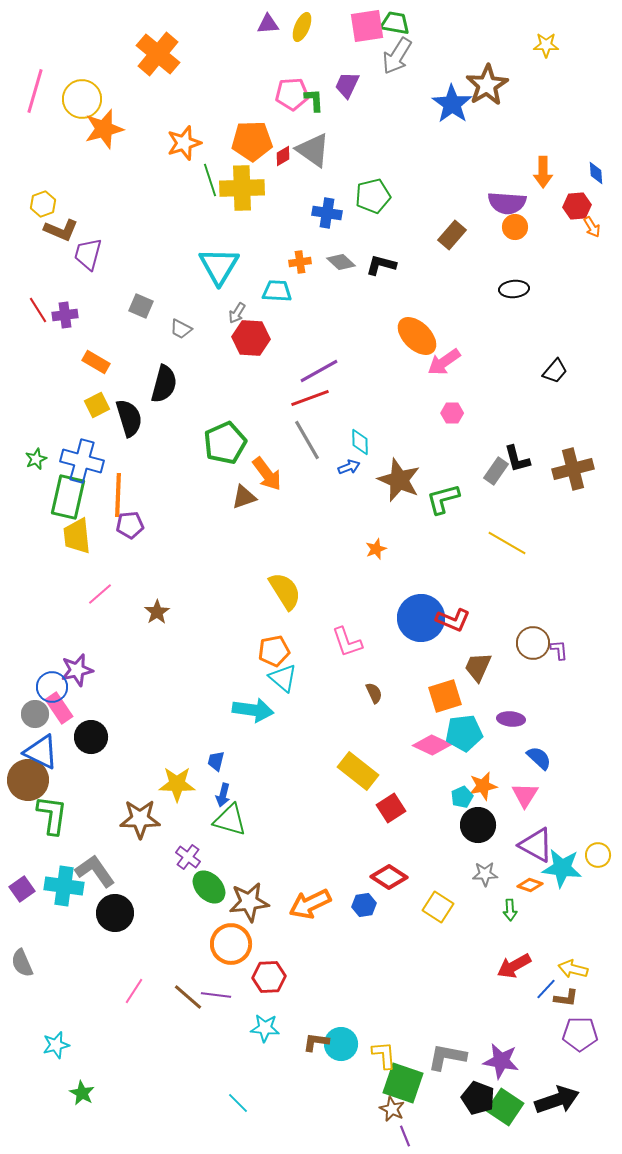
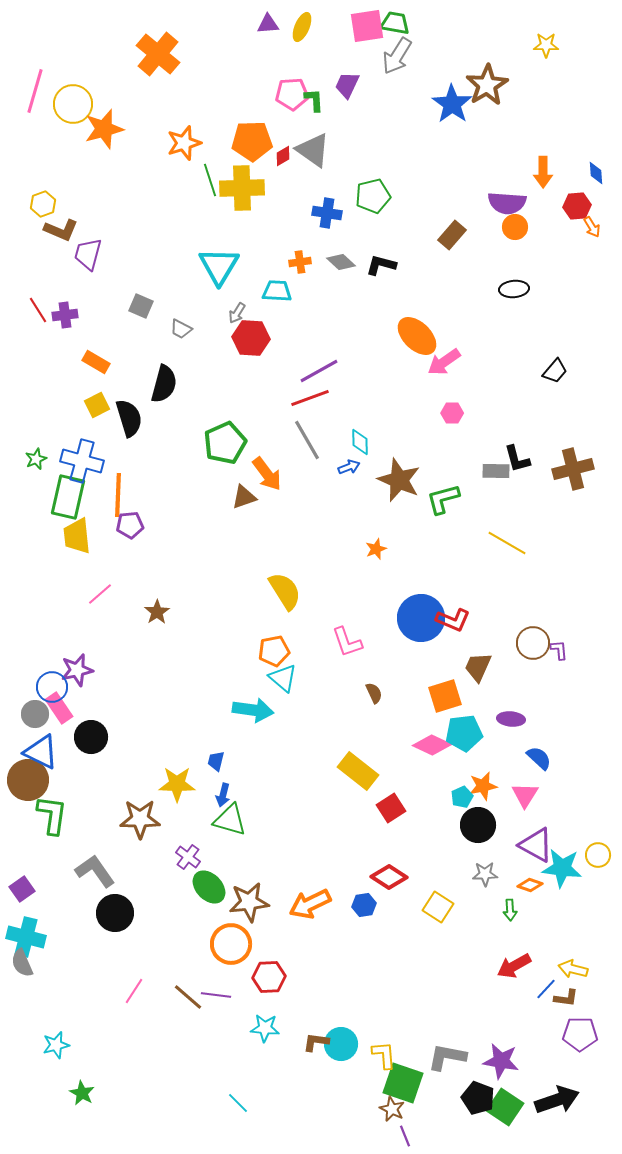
yellow circle at (82, 99): moved 9 px left, 5 px down
gray rectangle at (496, 471): rotated 56 degrees clockwise
cyan cross at (64, 886): moved 38 px left, 51 px down; rotated 6 degrees clockwise
